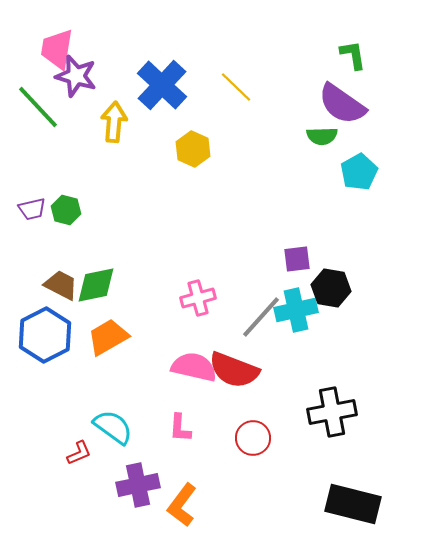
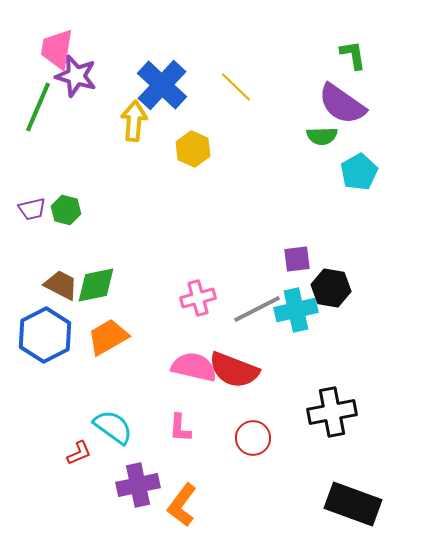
green line: rotated 66 degrees clockwise
yellow arrow: moved 20 px right, 1 px up
gray line: moved 4 px left, 8 px up; rotated 21 degrees clockwise
black rectangle: rotated 6 degrees clockwise
